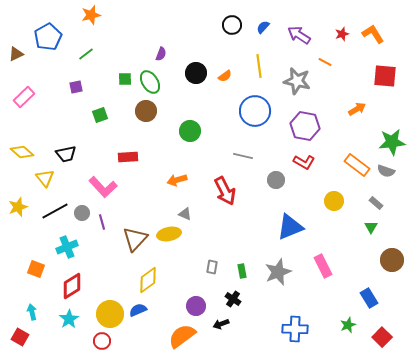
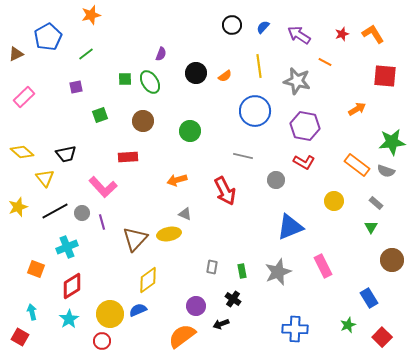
brown circle at (146, 111): moved 3 px left, 10 px down
